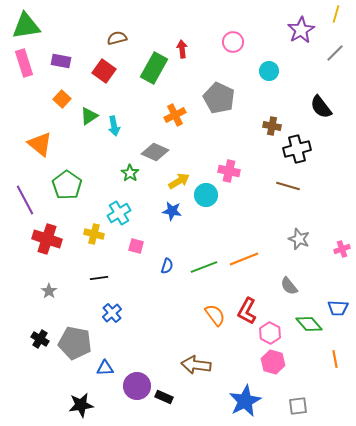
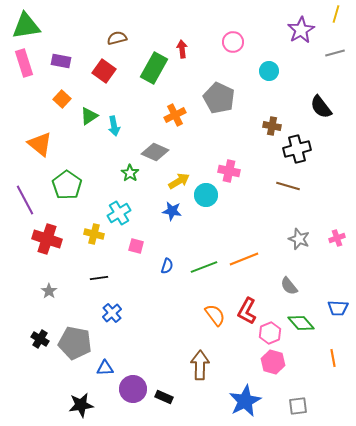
gray line at (335, 53): rotated 30 degrees clockwise
pink cross at (342, 249): moved 5 px left, 11 px up
green diamond at (309, 324): moved 8 px left, 1 px up
pink hexagon at (270, 333): rotated 10 degrees clockwise
orange line at (335, 359): moved 2 px left, 1 px up
brown arrow at (196, 365): moved 4 px right; rotated 84 degrees clockwise
purple circle at (137, 386): moved 4 px left, 3 px down
